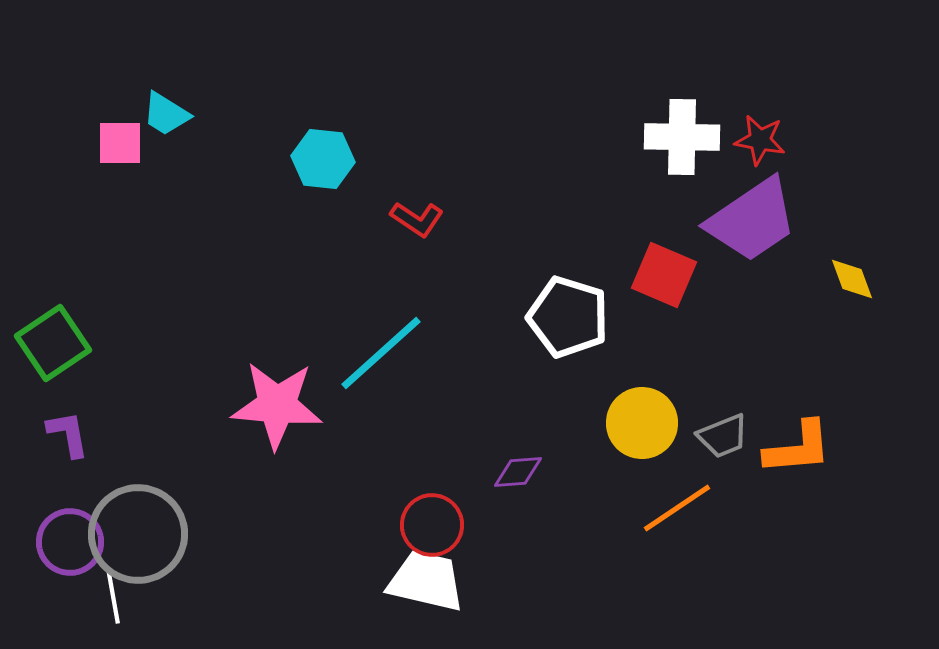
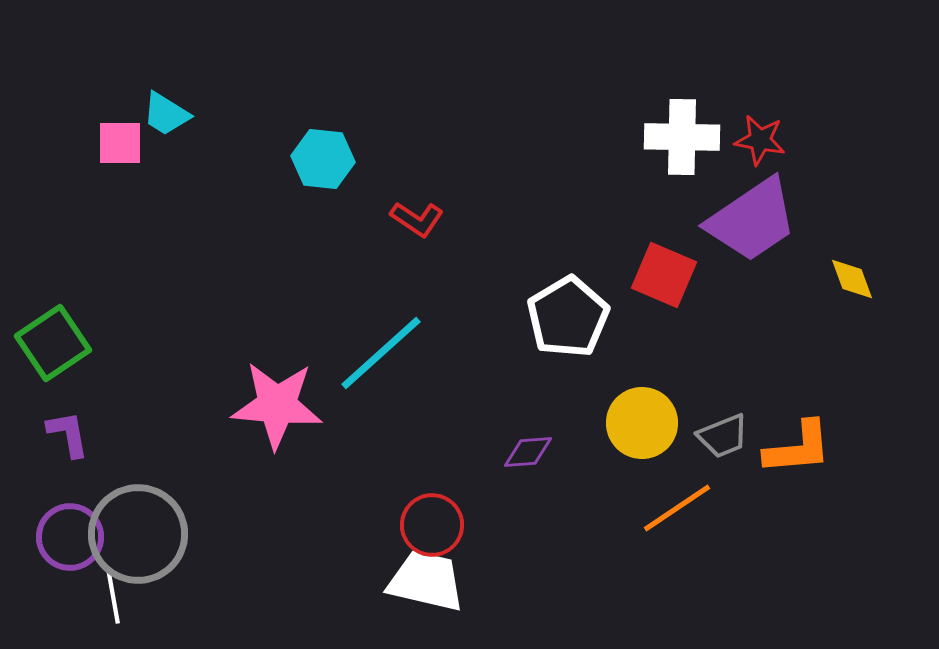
white pentagon: rotated 24 degrees clockwise
purple diamond: moved 10 px right, 20 px up
purple circle: moved 5 px up
